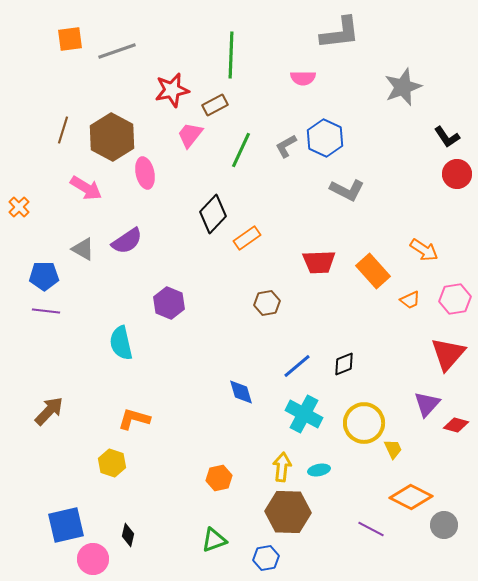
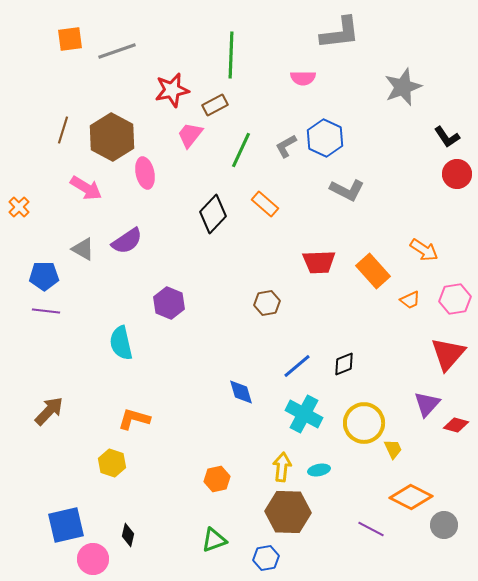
orange rectangle at (247, 238): moved 18 px right, 34 px up; rotated 76 degrees clockwise
orange hexagon at (219, 478): moved 2 px left, 1 px down
